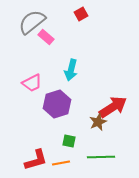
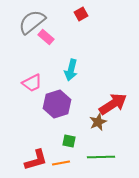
red arrow: moved 3 px up
